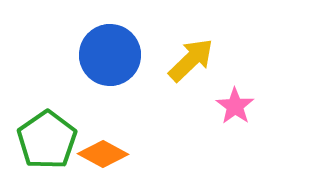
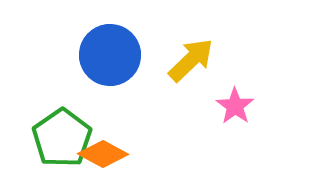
green pentagon: moved 15 px right, 2 px up
